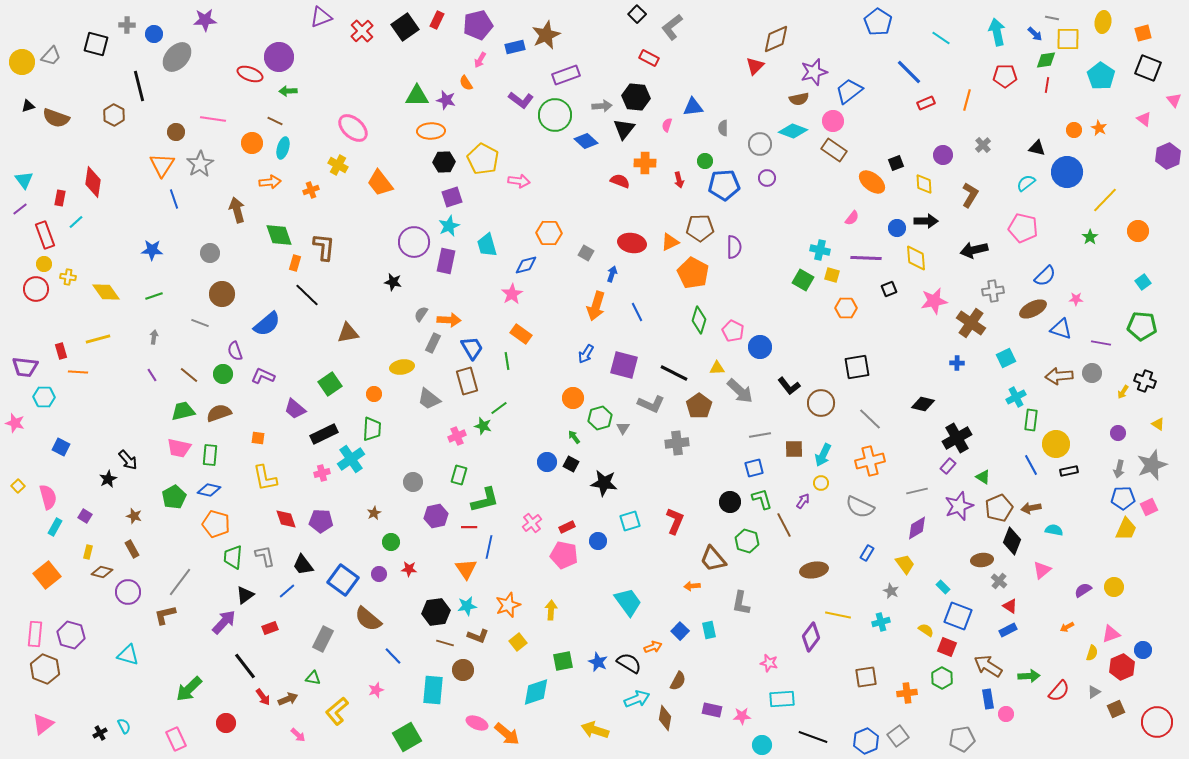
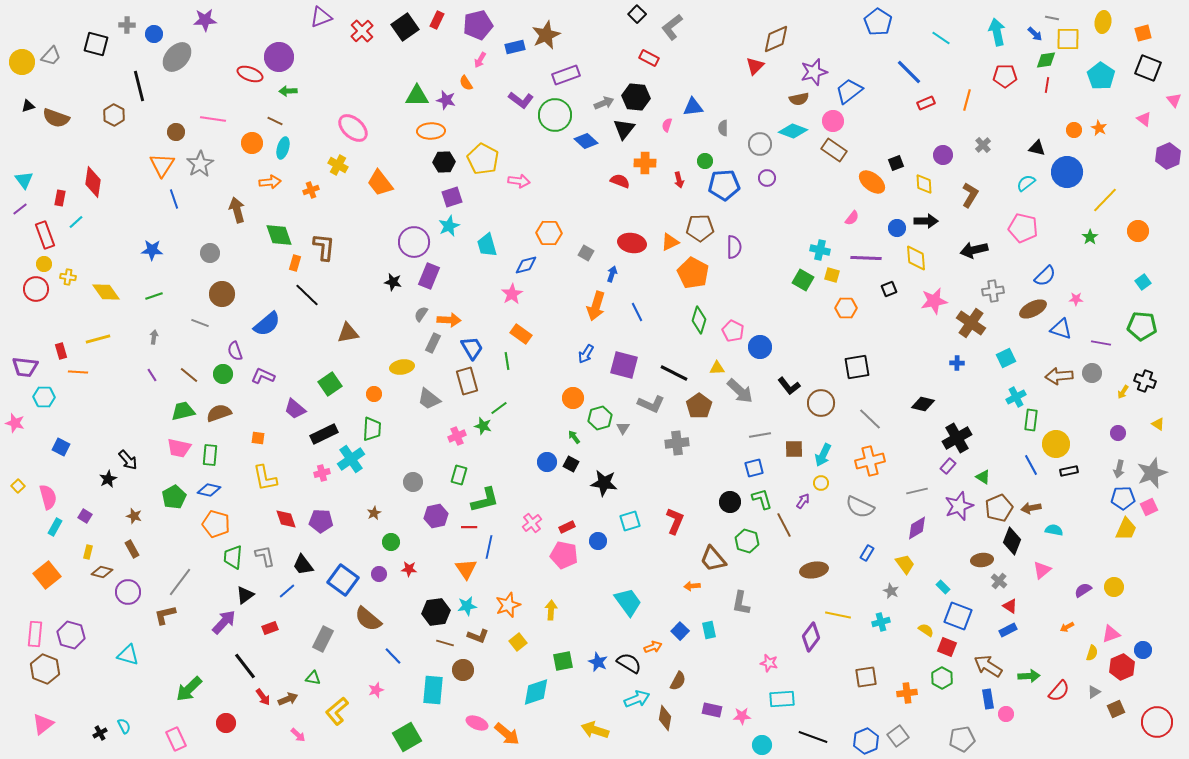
gray arrow at (602, 106): moved 2 px right, 3 px up; rotated 18 degrees counterclockwise
purple rectangle at (446, 261): moved 17 px left, 15 px down; rotated 10 degrees clockwise
gray star at (1152, 465): moved 8 px down
